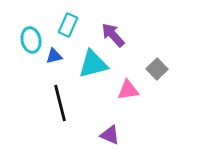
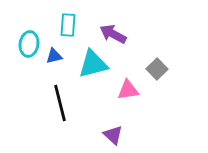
cyan rectangle: rotated 20 degrees counterclockwise
purple arrow: moved 1 px up; rotated 20 degrees counterclockwise
cyan ellipse: moved 2 px left, 4 px down; rotated 20 degrees clockwise
purple triangle: moved 3 px right; rotated 20 degrees clockwise
